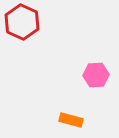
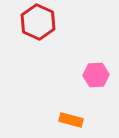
red hexagon: moved 16 px right
